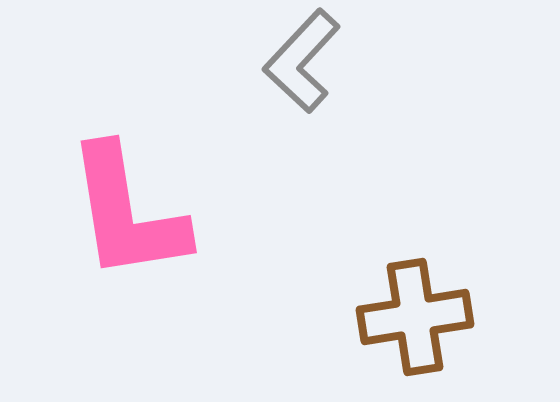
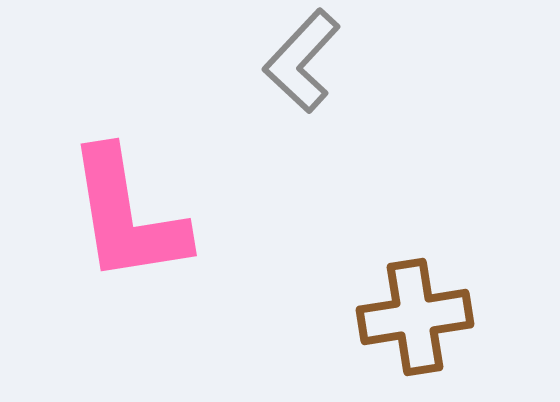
pink L-shape: moved 3 px down
